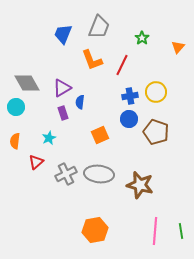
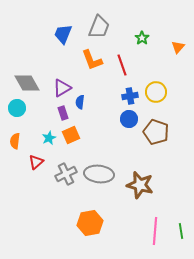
red line: rotated 45 degrees counterclockwise
cyan circle: moved 1 px right, 1 px down
orange square: moved 29 px left
orange hexagon: moved 5 px left, 7 px up
